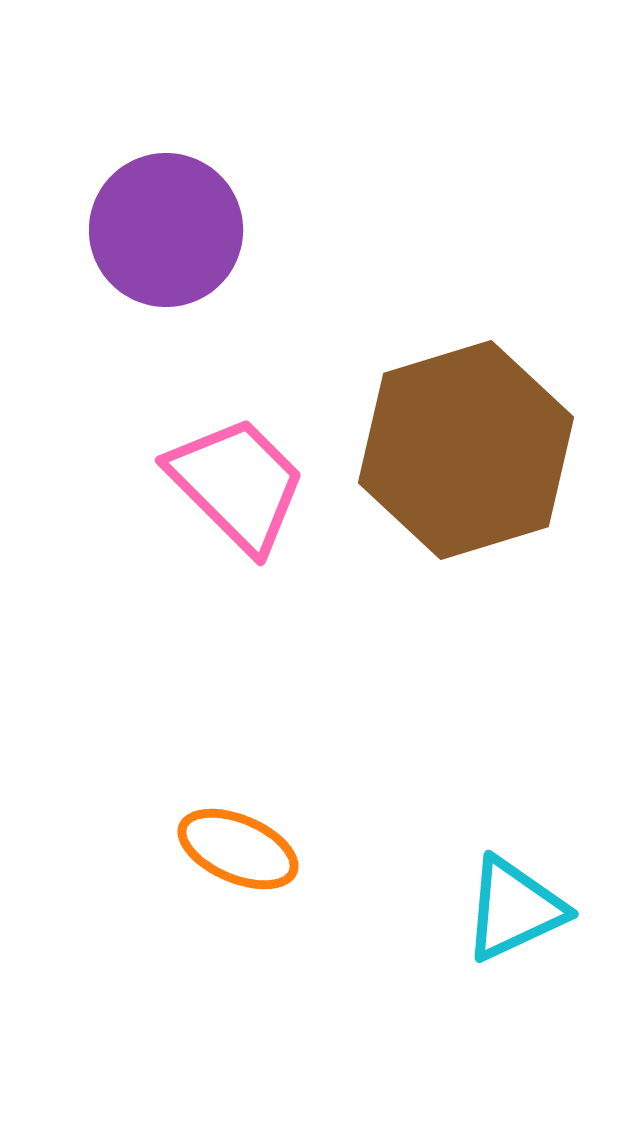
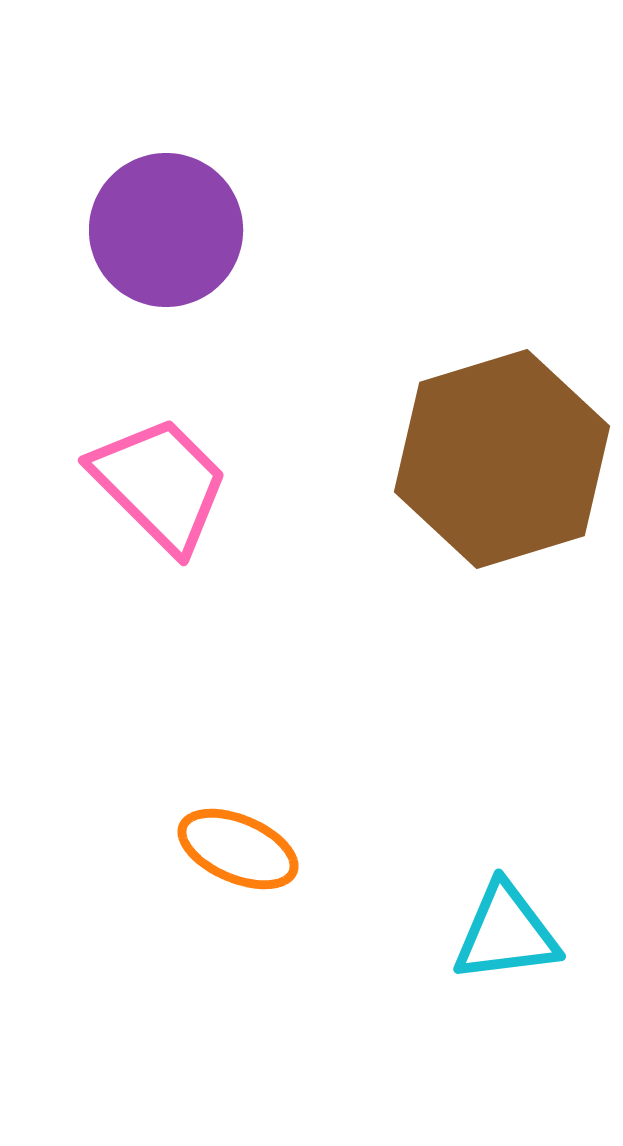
brown hexagon: moved 36 px right, 9 px down
pink trapezoid: moved 77 px left
cyan triangle: moved 8 px left, 24 px down; rotated 18 degrees clockwise
